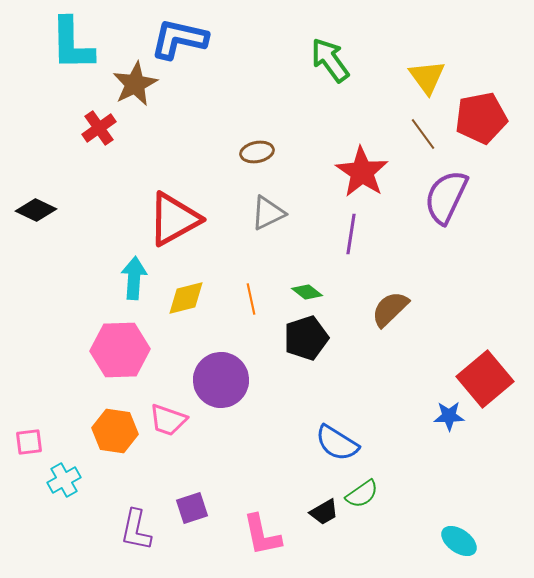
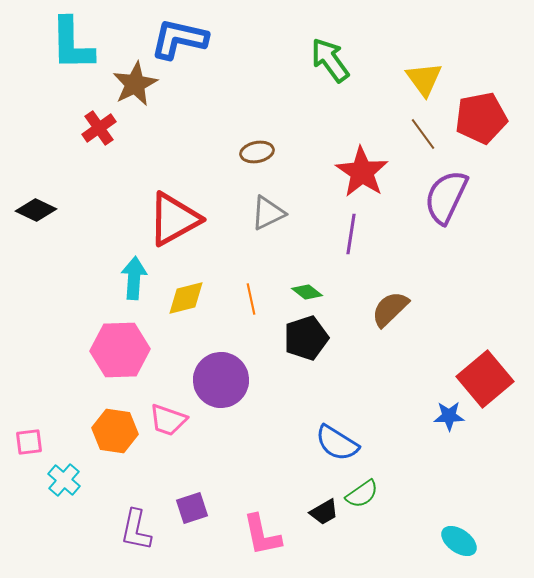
yellow triangle: moved 3 px left, 2 px down
cyan cross: rotated 20 degrees counterclockwise
